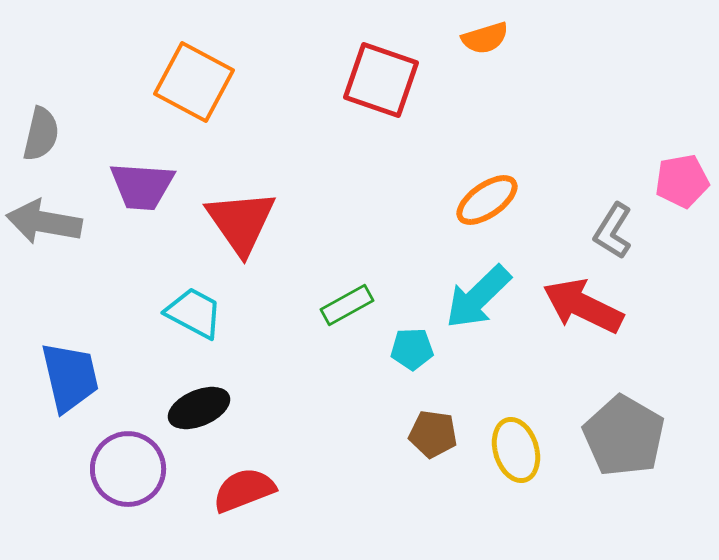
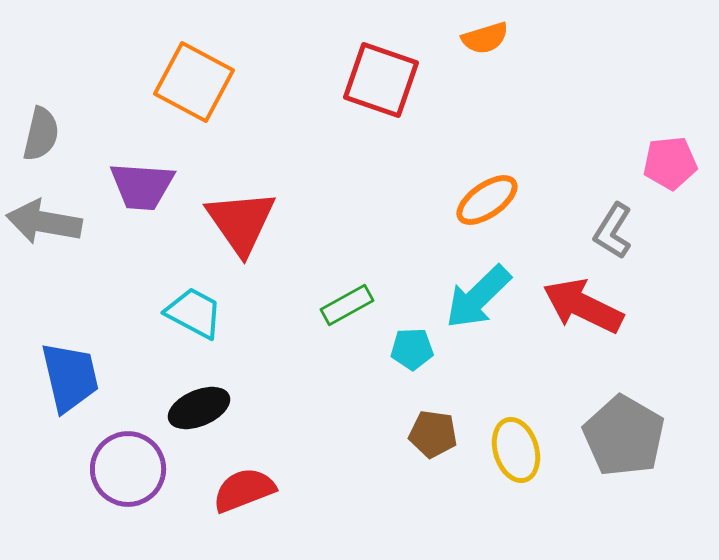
pink pentagon: moved 12 px left, 18 px up; rotated 4 degrees clockwise
